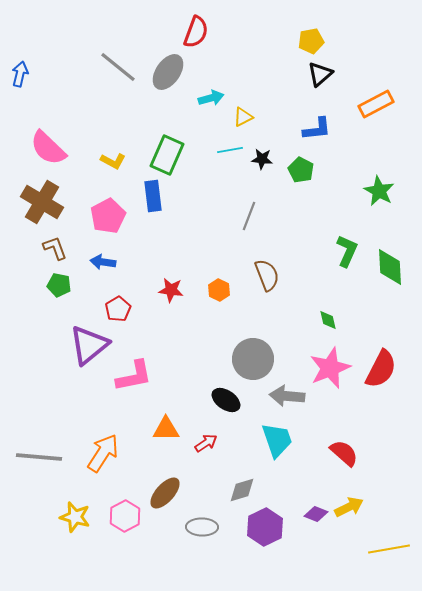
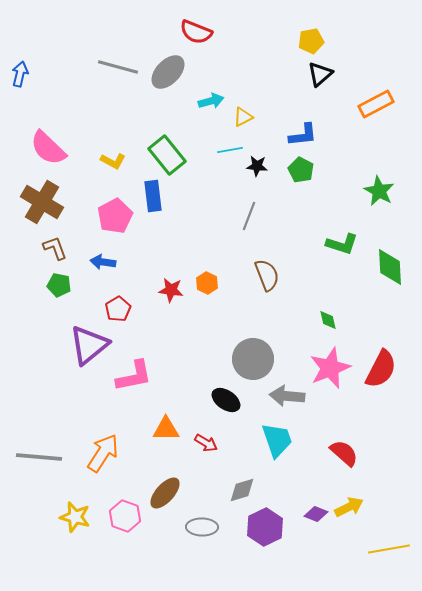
red semicircle at (196, 32): rotated 92 degrees clockwise
gray line at (118, 67): rotated 24 degrees counterclockwise
gray ellipse at (168, 72): rotated 9 degrees clockwise
cyan arrow at (211, 98): moved 3 px down
blue L-shape at (317, 129): moved 14 px left, 6 px down
green rectangle at (167, 155): rotated 63 degrees counterclockwise
black star at (262, 159): moved 5 px left, 7 px down
pink pentagon at (108, 216): moved 7 px right
green L-shape at (347, 251): moved 5 px left, 7 px up; rotated 84 degrees clockwise
orange hexagon at (219, 290): moved 12 px left, 7 px up
red arrow at (206, 443): rotated 65 degrees clockwise
pink hexagon at (125, 516): rotated 12 degrees counterclockwise
